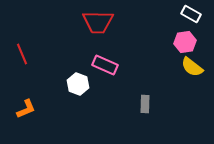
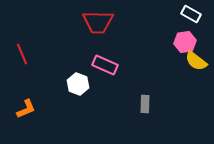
yellow semicircle: moved 4 px right, 6 px up
